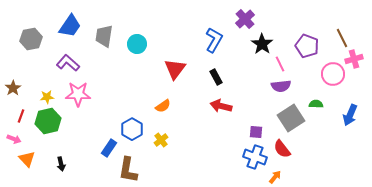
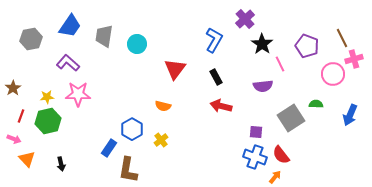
purple semicircle: moved 18 px left
orange semicircle: rotated 49 degrees clockwise
red semicircle: moved 1 px left, 6 px down
